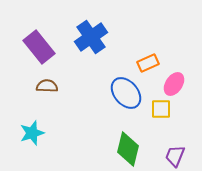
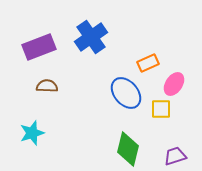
purple rectangle: rotated 72 degrees counterclockwise
purple trapezoid: rotated 50 degrees clockwise
